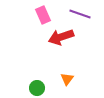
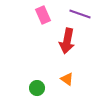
red arrow: moved 6 px right, 4 px down; rotated 60 degrees counterclockwise
orange triangle: rotated 32 degrees counterclockwise
